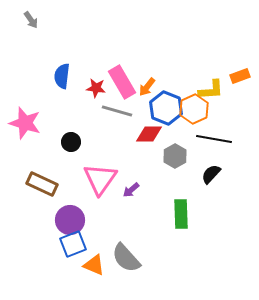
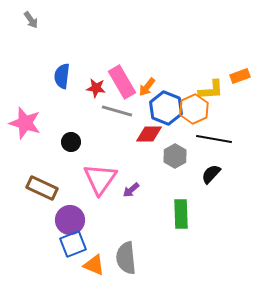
brown rectangle: moved 4 px down
gray semicircle: rotated 36 degrees clockwise
